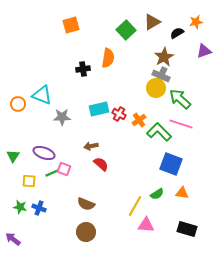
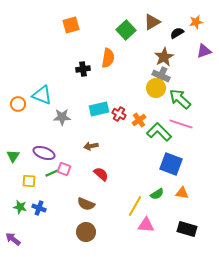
red semicircle: moved 10 px down
